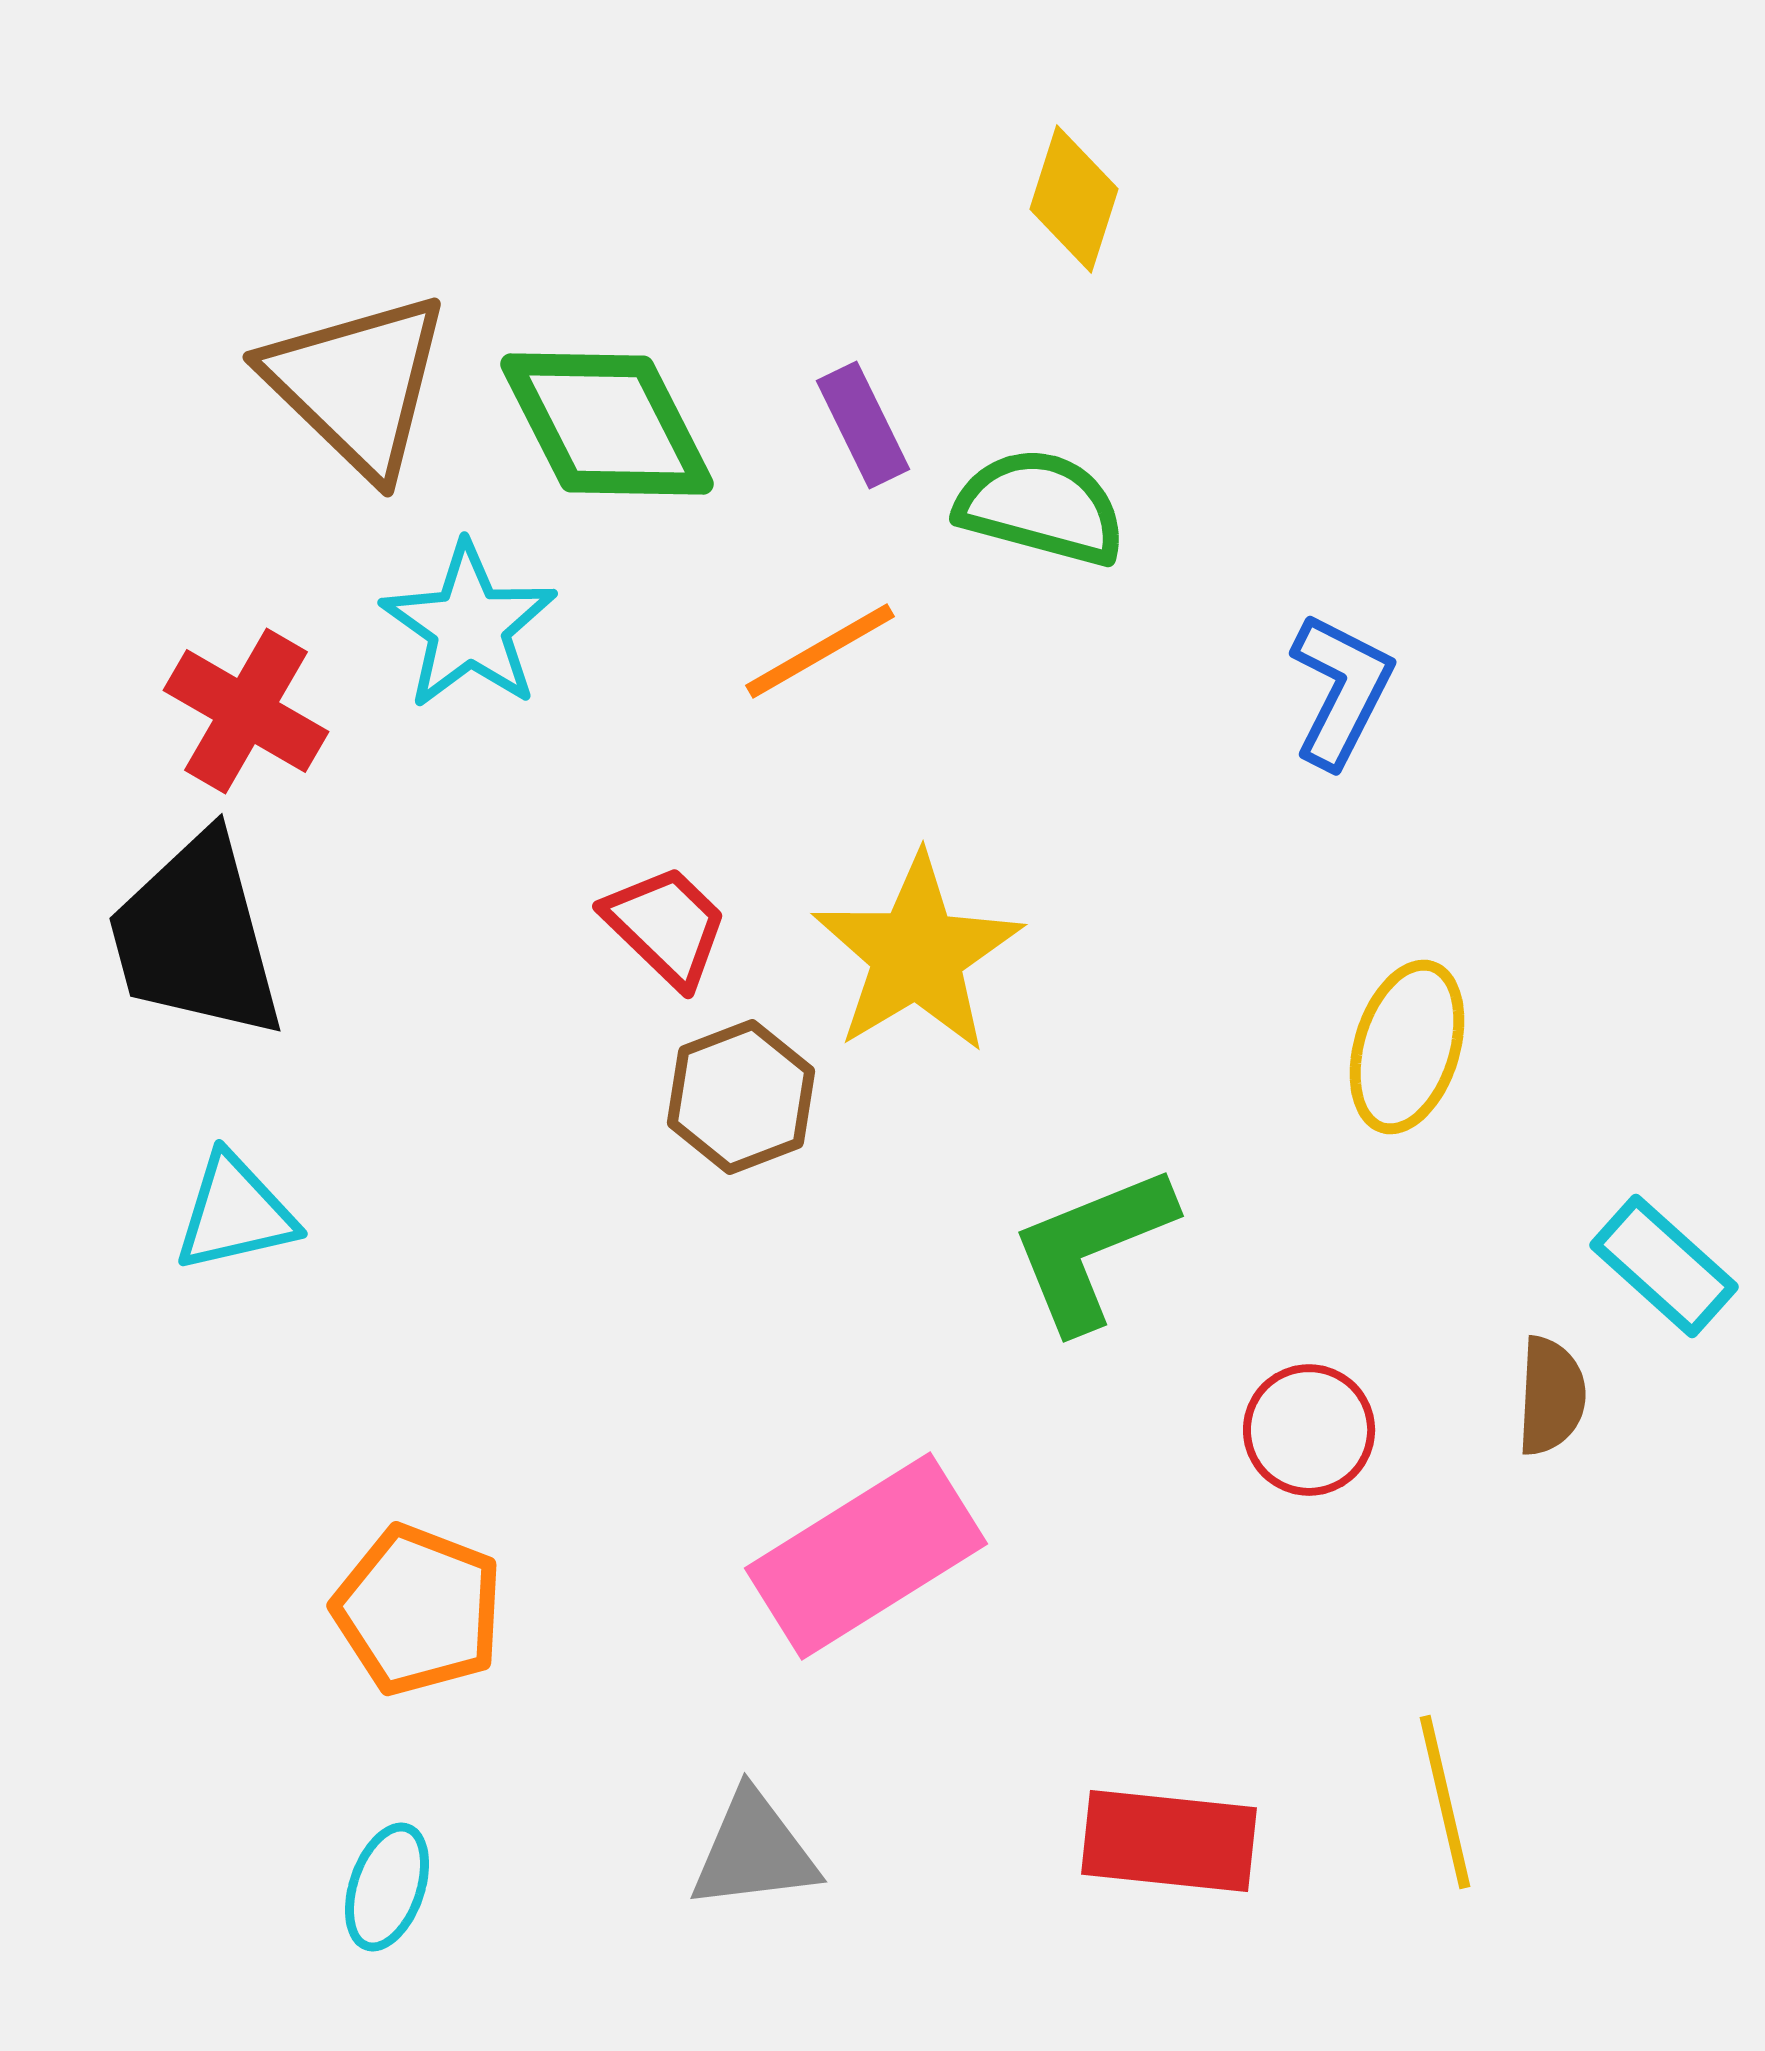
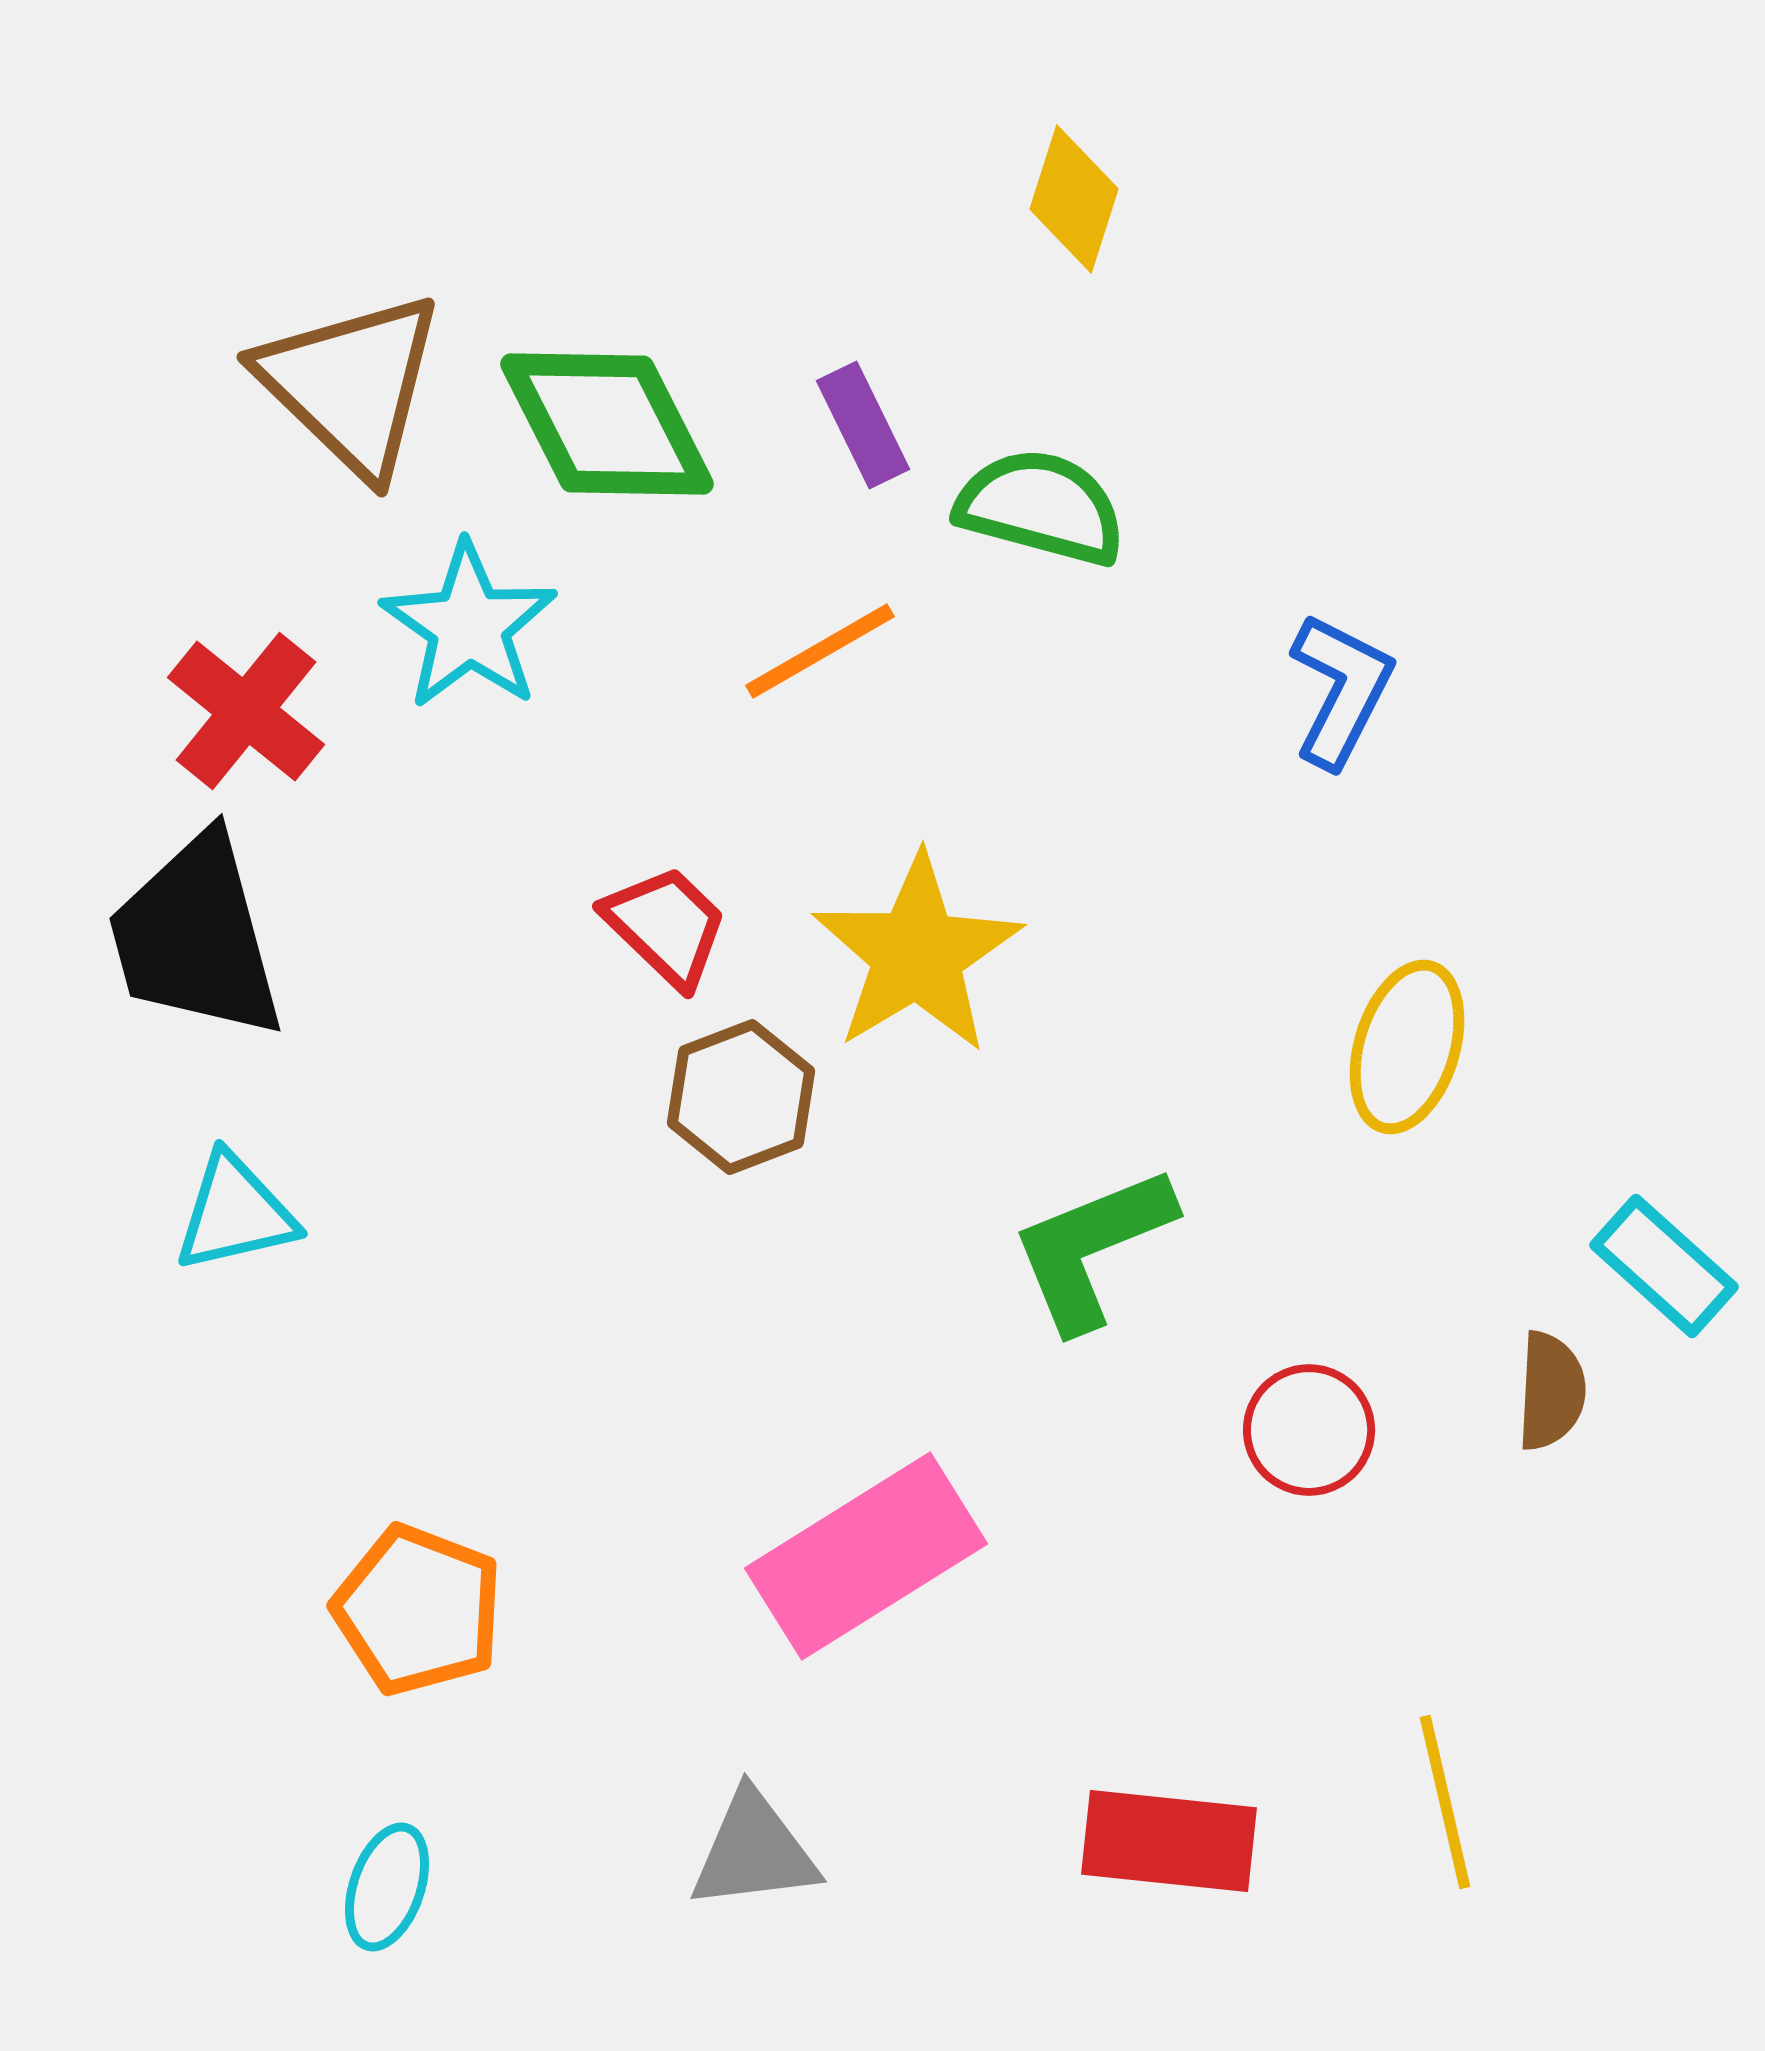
brown triangle: moved 6 px left
red cross: rotated 9 degrees clockwise
brown semicircle: moved 5 px up
